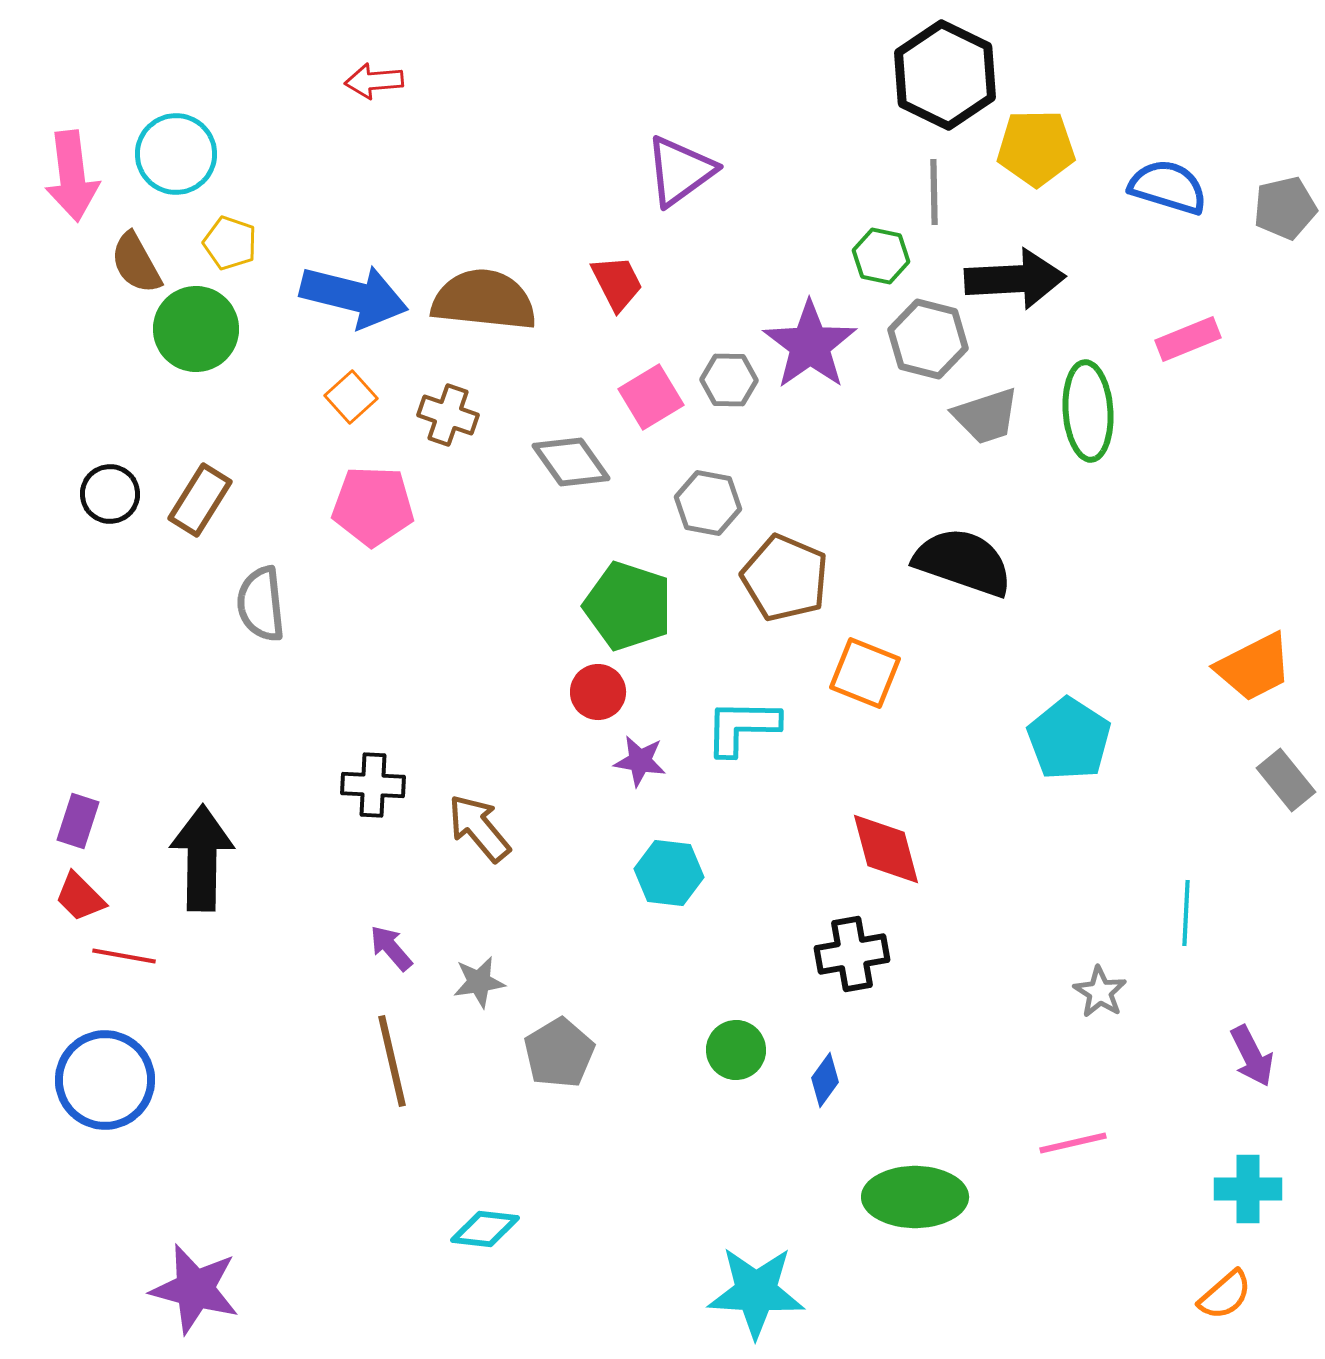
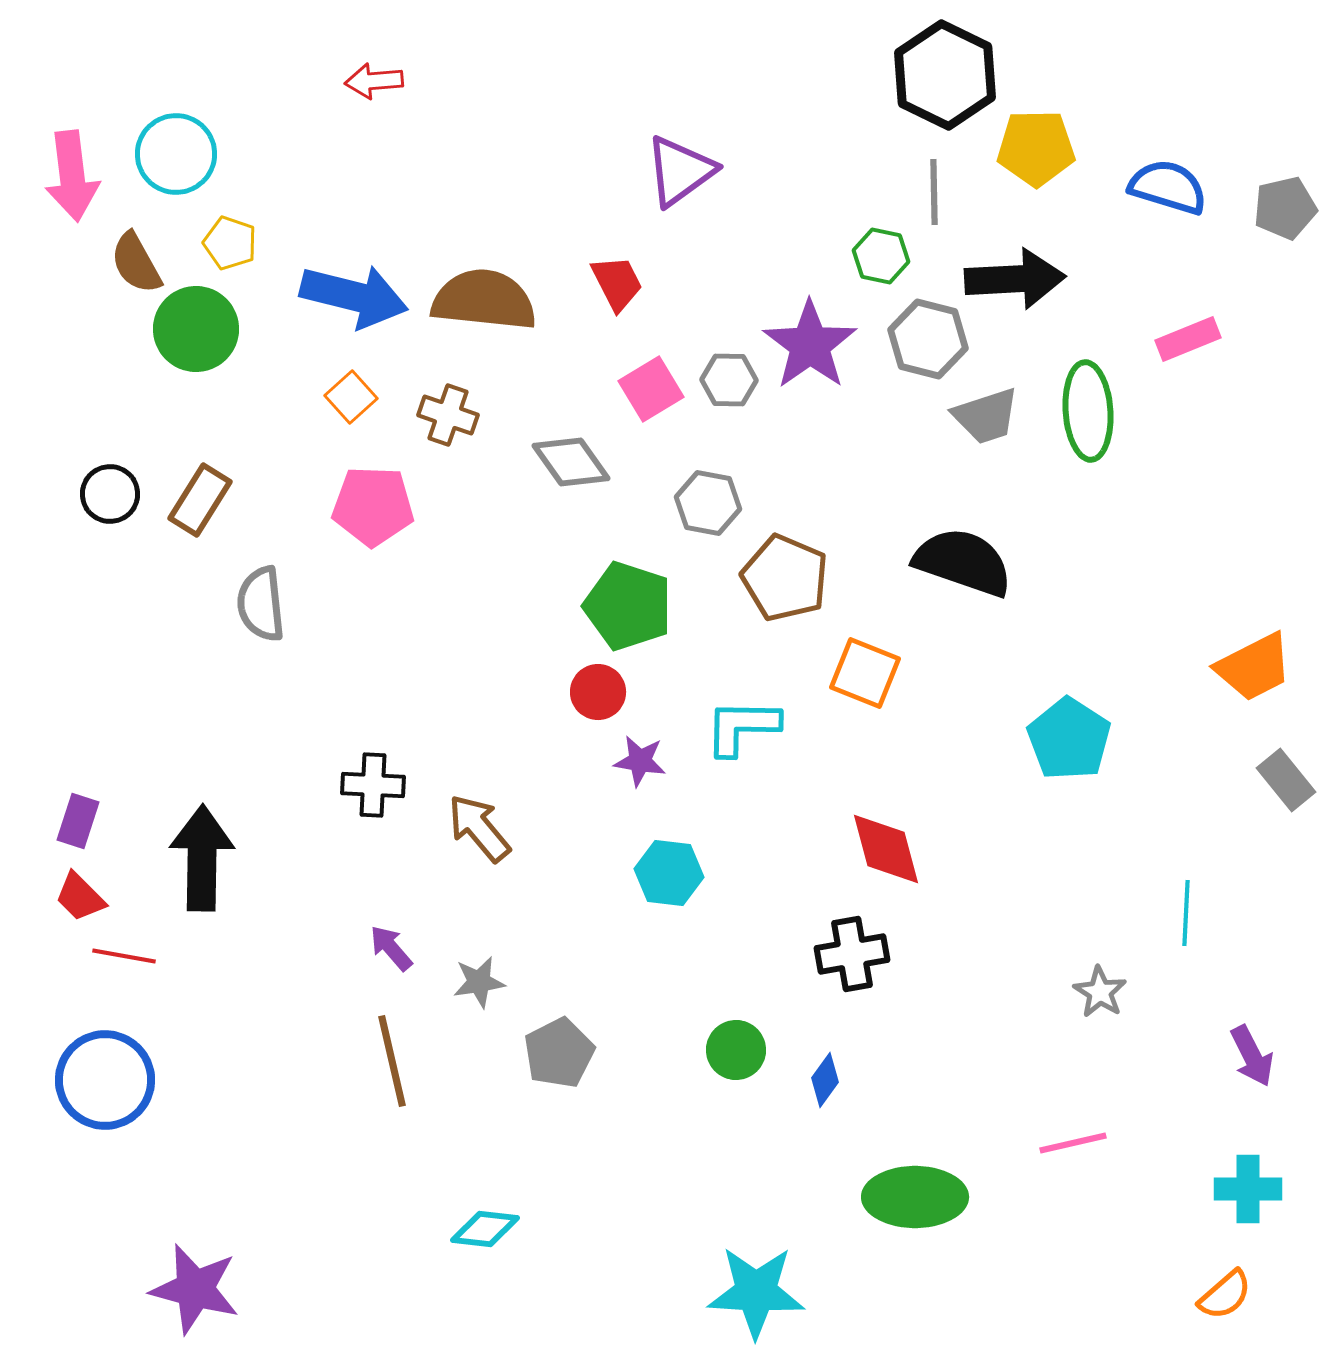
pink square at (651, 397): moved 8 px up
gray pentagon at (559, 1053): rotated 4 degrees clockwise
